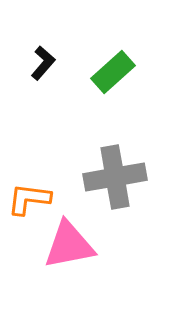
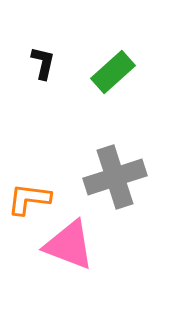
black L-shape: rotated 28 degrees counterclockwise
gray cross: rotated 8 degrees counterclockwise
pink triangle: rotated 32 degrees clockwise
